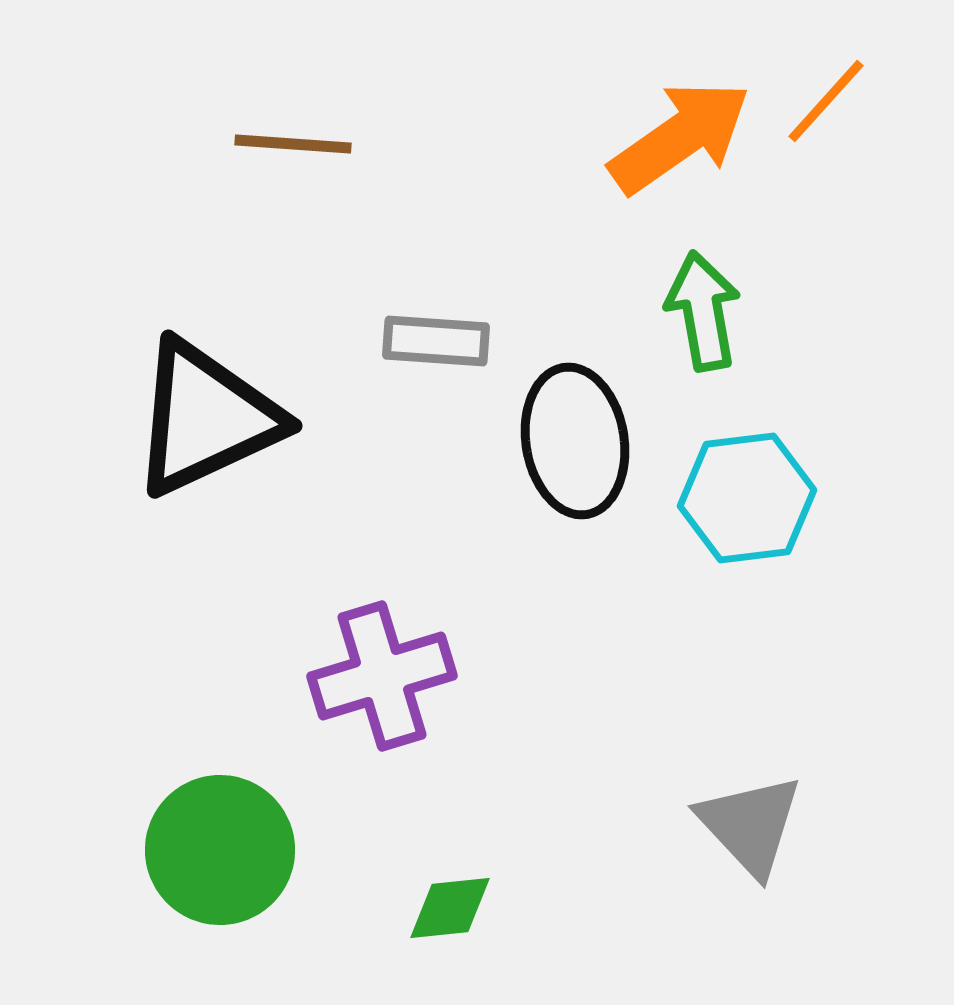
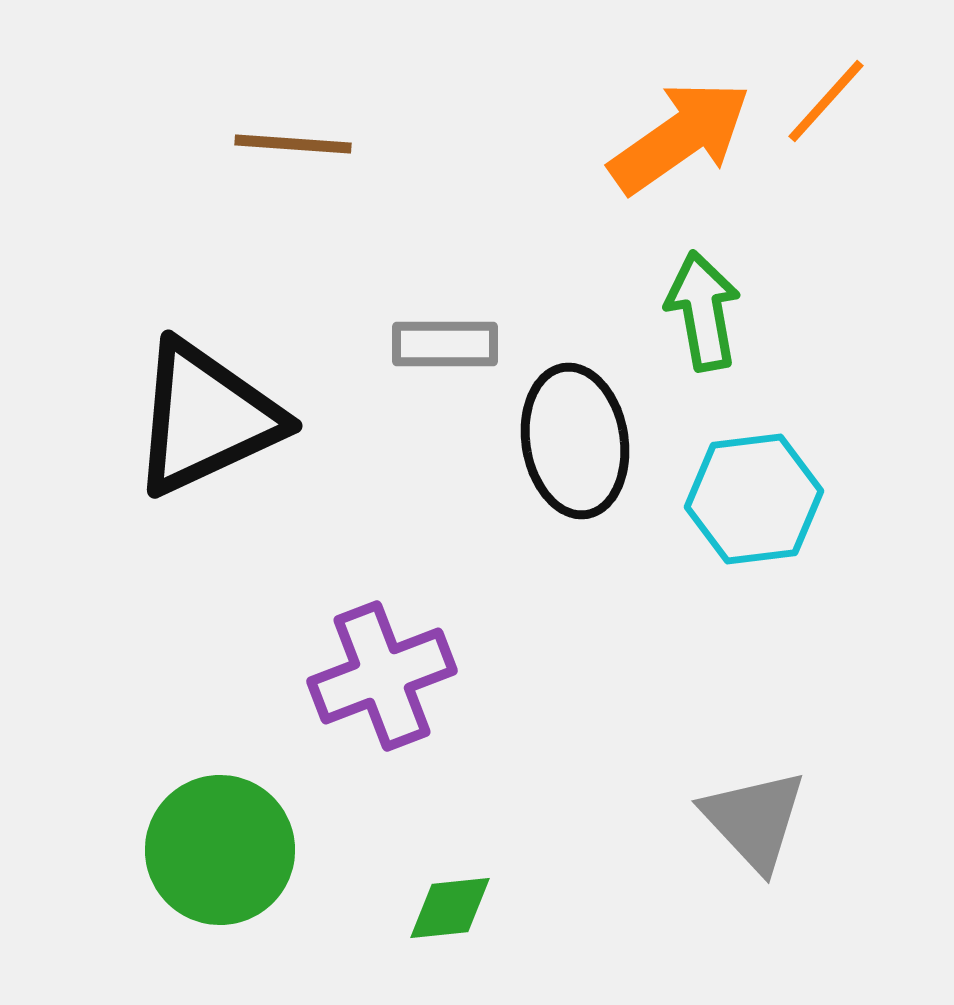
gray rectangle: moved 9 px right, 3 px down; rotated 4 degrees counterclockwise
cyan hexagon: moved 7 px right, 1 px down
purple cross: rotated 4 degrees counterclockwise
gray triangle: moved 4 px right, 5 px up
